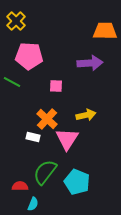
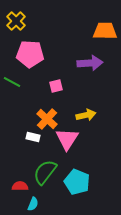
pink pentagon: moved 1 px right, 2 px up
pink square: rotated 16 degrees counterclockwise
